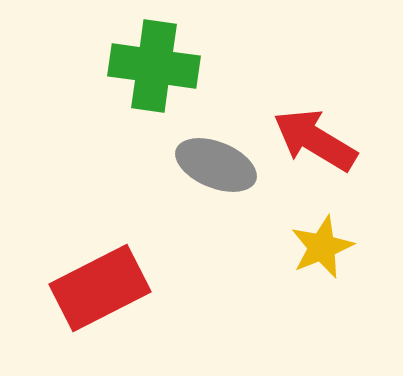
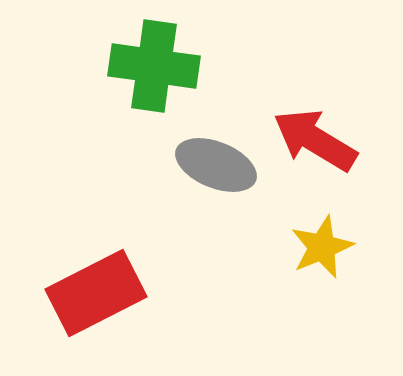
red rectangle: moved 4 px left, 5 px down
